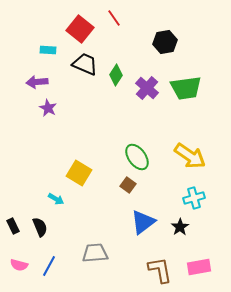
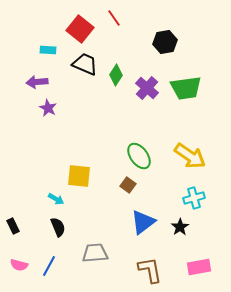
green ellipse: moved 2 px right, 1 px up
yellow square: moved 3 px down; rotated 25 degrees counterclockwise
black semicircle: moved 18 px right
brown L-shape: moved 10 px left
